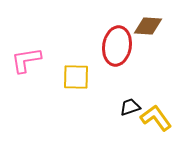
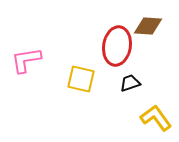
yellow square: moved 5 px right, 2 px down; rotated 12 degrees clockwise
black trapezoid: moved 24 px up
